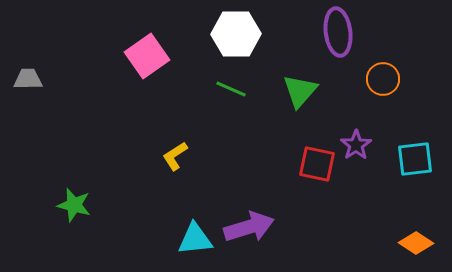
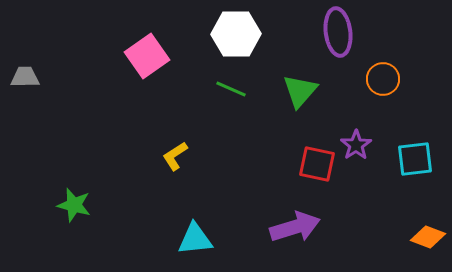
gray trapezoid: moved 3 px left, 2 px up
purple arrow: moved 46 px right
orange diamond: moved 12 px right, 6 px up; rotated 12 degrees counterclockwise
